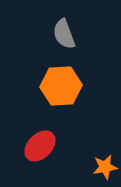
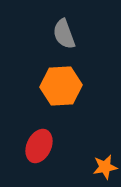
red ellipse: moved 1 px left; rotated 20 degrees counterclockwise
